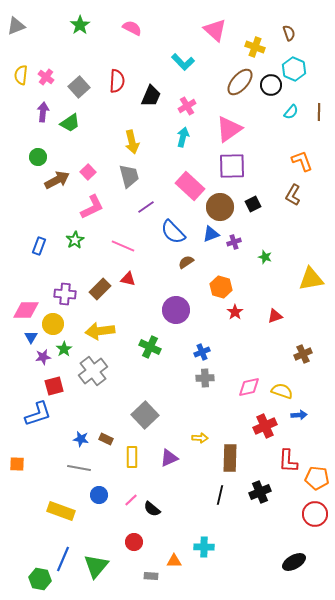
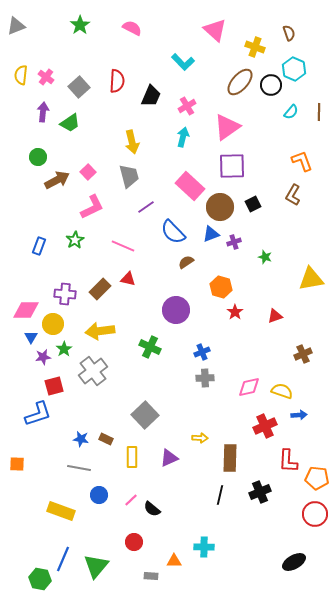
pink triangle at (229, 129): moved 2 px left, 2 px up
